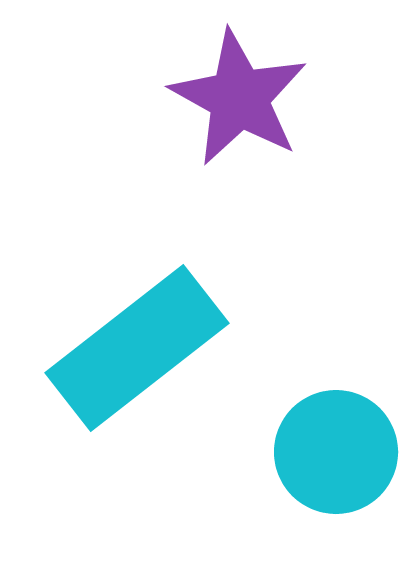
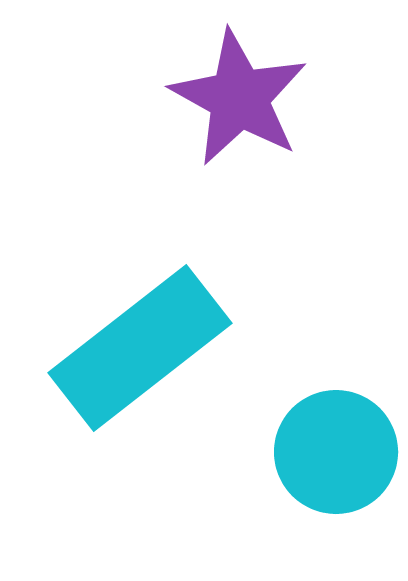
cyan rectangle: moved 3 px right
